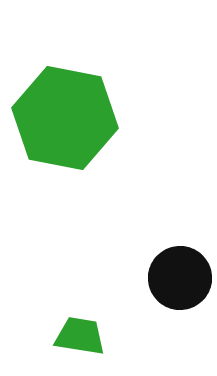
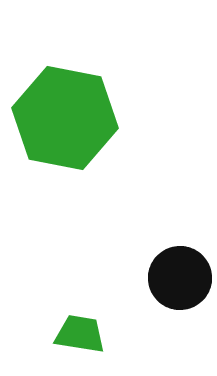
green trapezoid: moved 2 px up
